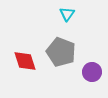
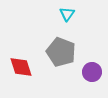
red diamond: moved 4 px left, 6 px down
